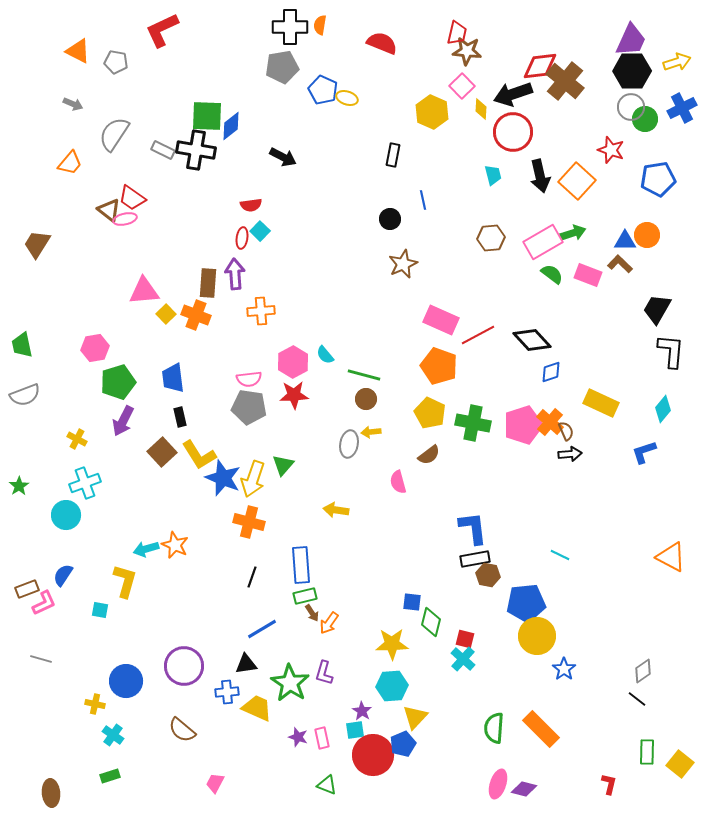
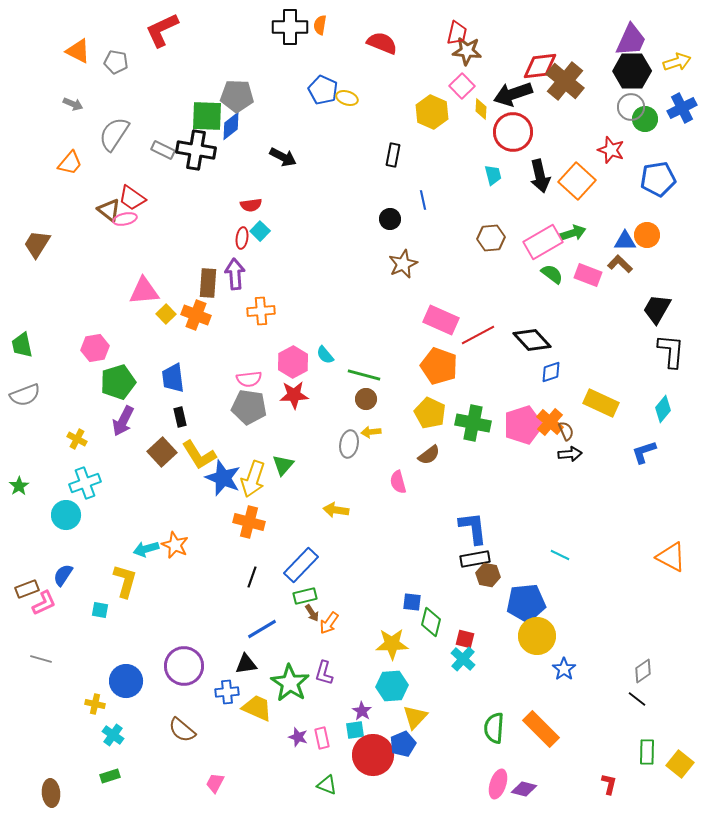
gray pentagon at (282, 67): moved 45 px left, 29 px down; rotated 12 degrees clockwise
blue rectangle at (301, 565): rotated 48 degrees clockwise
